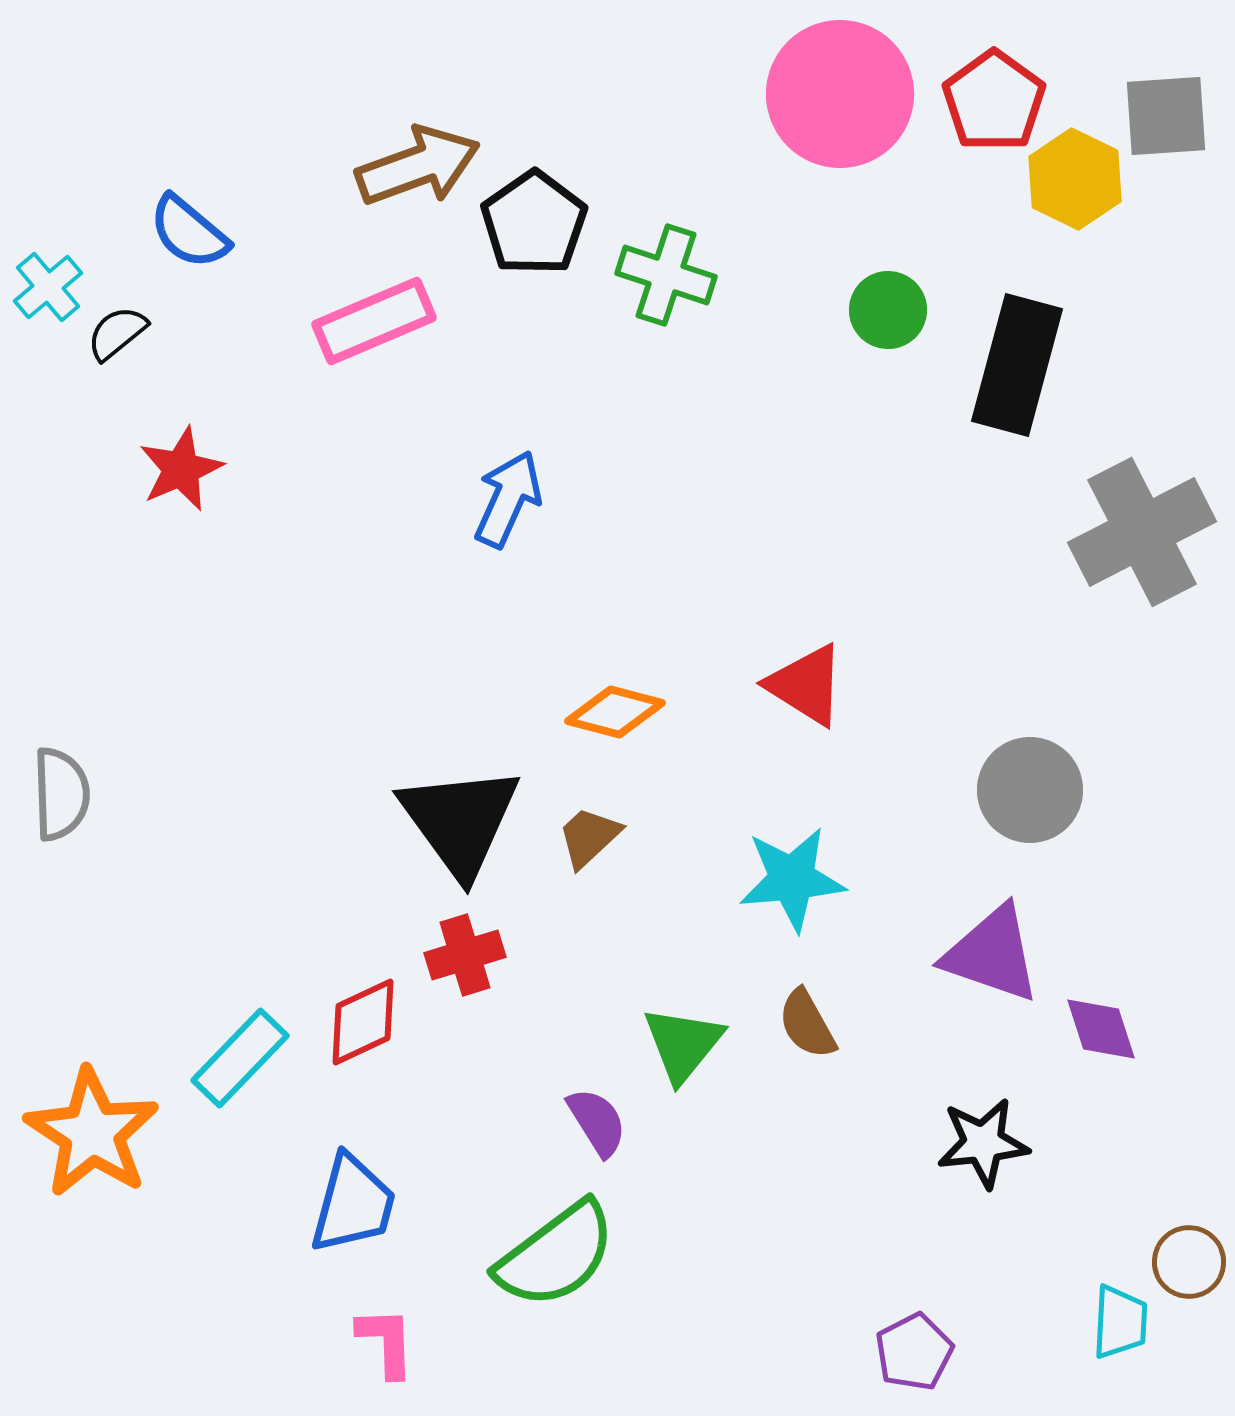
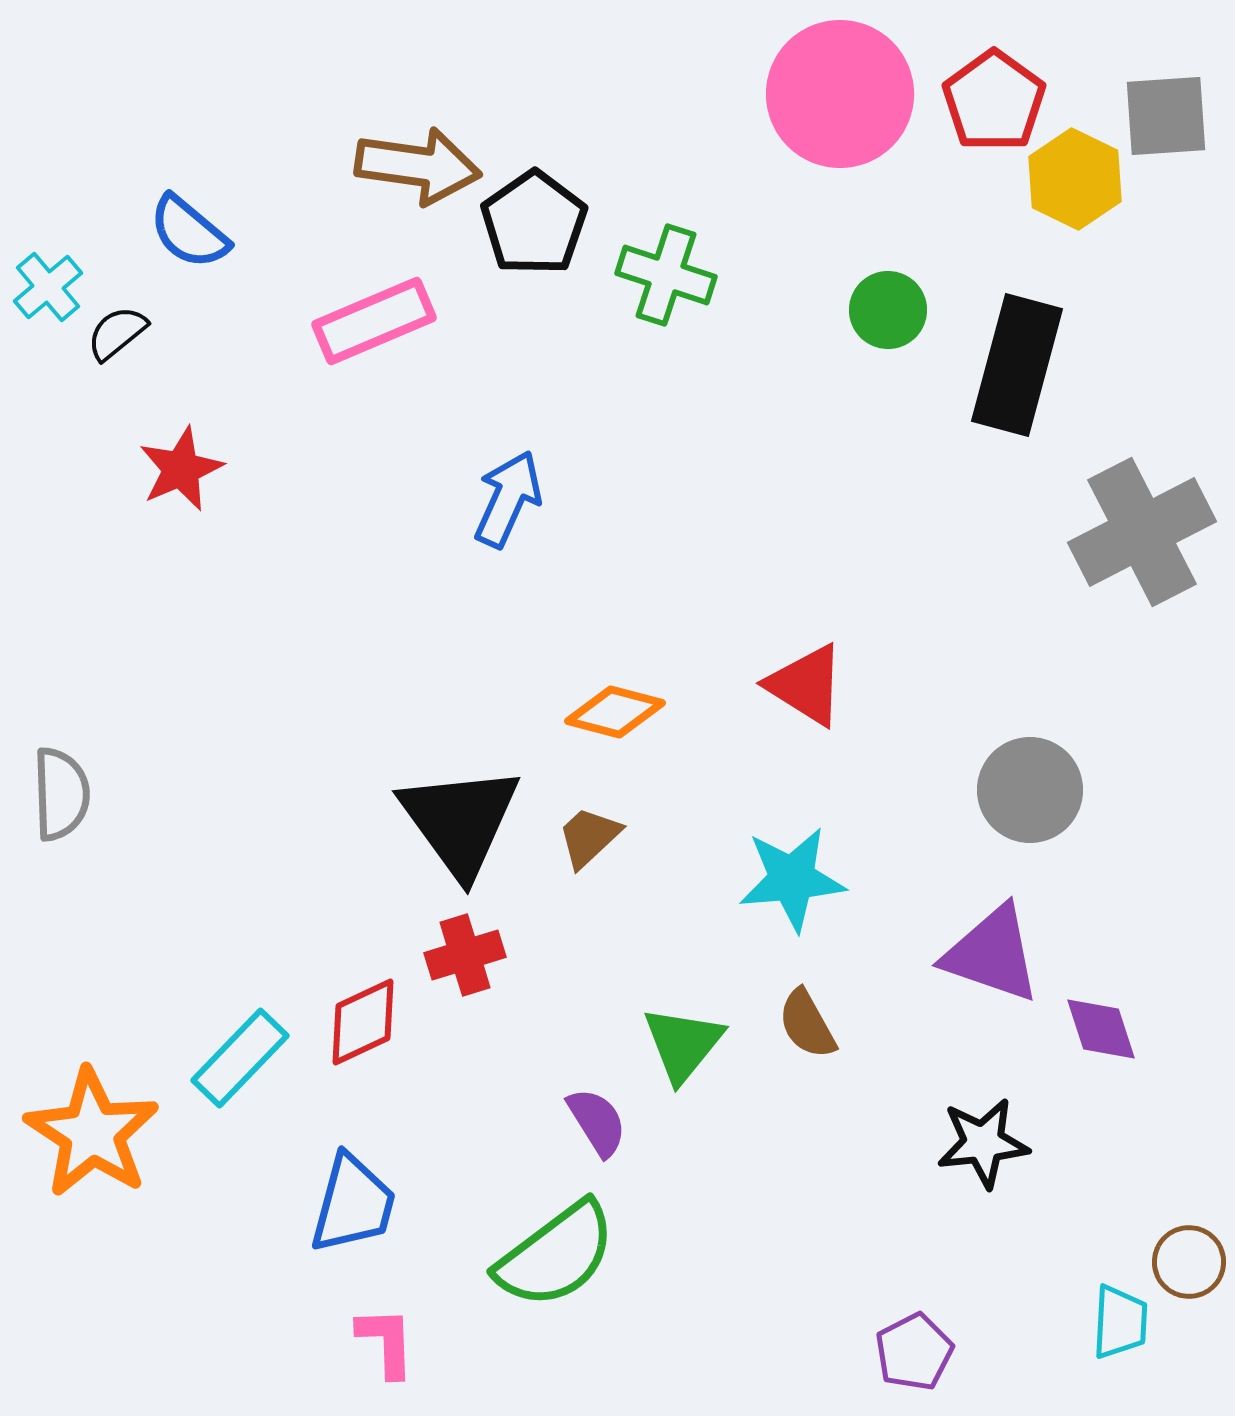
brown arrow: rotated 28 degrees clockwise
